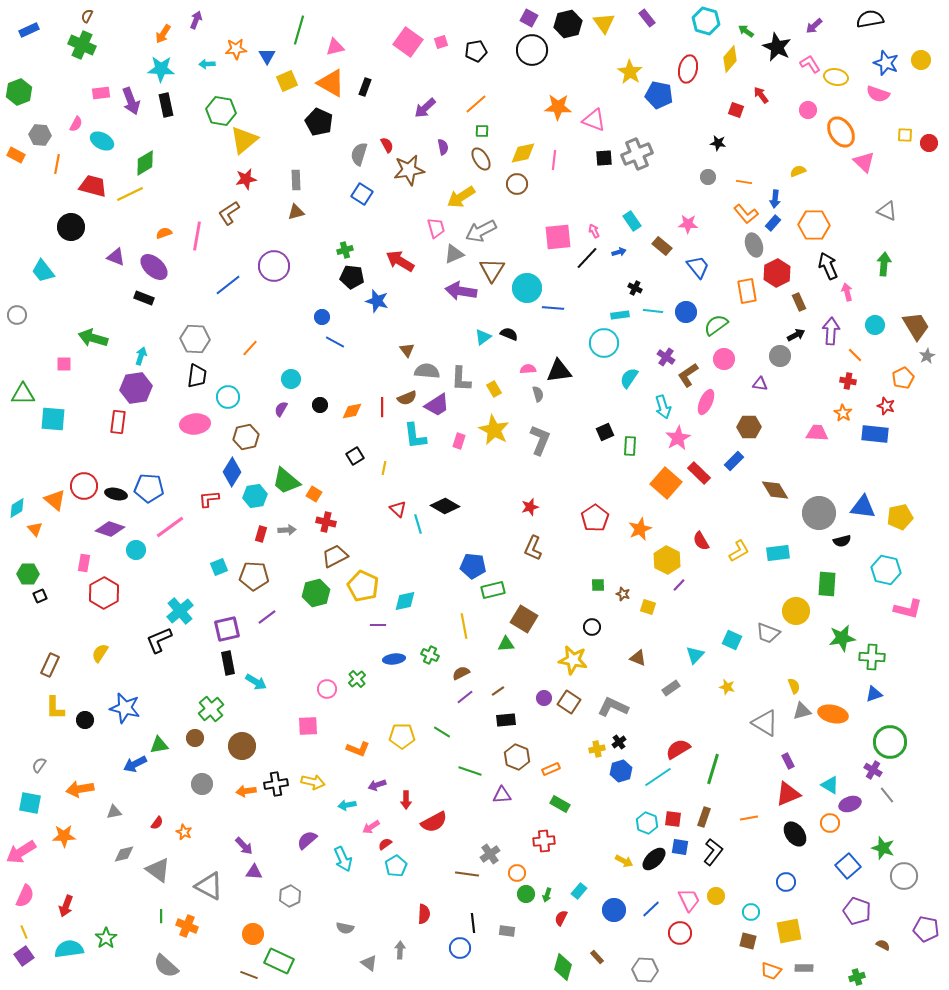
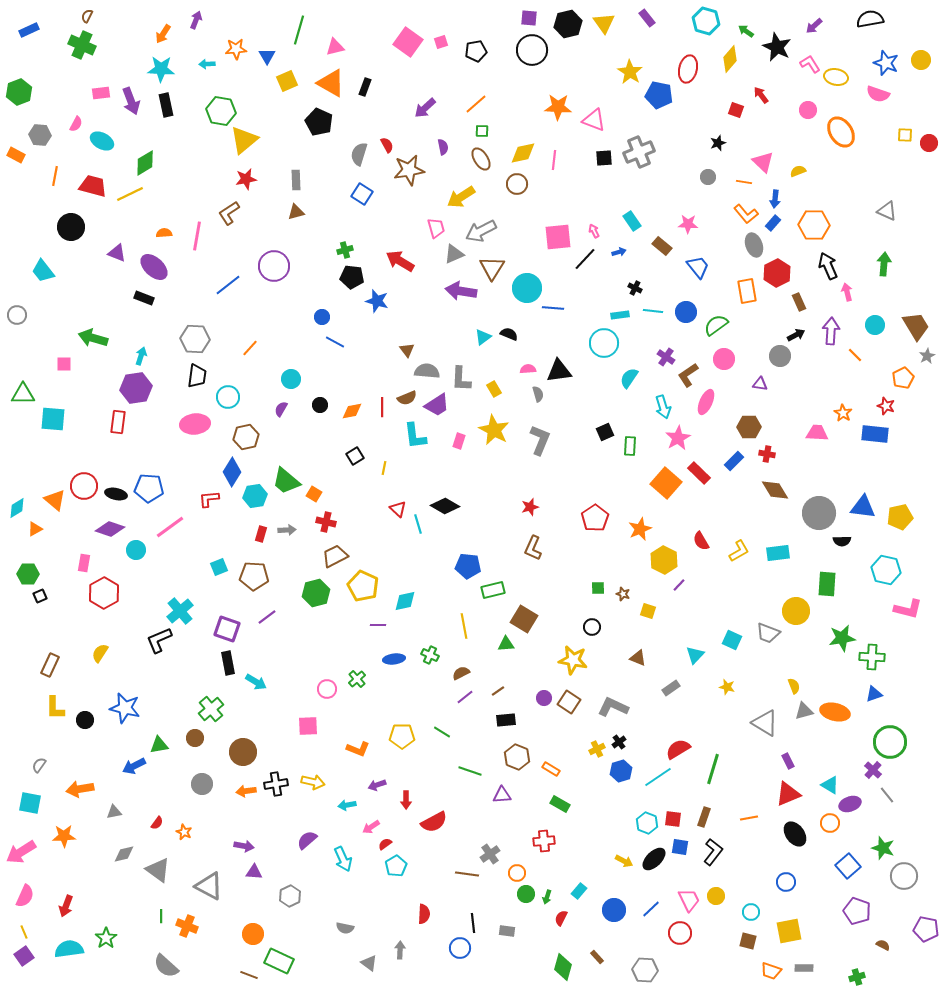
purple square at (529, 18): rotated 24 degrees counterclockwise
black star at (718, 143): rotated 28 degrees counterclockwise
gray cross at (637, 154): moved 2 px right, 2 px up
pink triangle at (864, 162): moved 101 px left
orange line at (57, 164): moved 2 px left, 12 px down
orange semicircle at (164, 233): rotated 14 degrees clockwise
purple triangle at (116, 257): moved 1 px right, 4 px up
black line at (587, 258): moved 2 px left, 1 px down
brown triangle at (492, 270): moved 2 px up
red cross at (848, 381): moved 81 px left, 73 px down
orange triangle at (35, 529): rotated 42 degrees clockwise
black semicircle at (842, 541): rotated 12 degrees clockwise
yellow hexagon at (667, 560): moved 3 px left
blue pentagon at (473, 566): moved 5 px left
green square at (598, 585): moved 3 px down
yellow square at (648, 607): moved 4 px down
purple square at (227, 629): rotated 32 degrees clockwise
gray triangle at (802, 711): moved 2 px right
orange ellipse at (833, 714): moved 2 px right, 2 px up
brown circle at (242, 746): moved 1 px right, 6 px down
yellow cross at (597, 749): rotated 14 degrees counterclockwise
blue arrow at (135, 764): moved 1 px left, 2 px down
orange rectangle at (551, 769): rotated 54 degrees clockwise
purple cross at (873, 770): rotated 12 degrees clockwise
purple arrow at (244, 846): rotated 36 degrees counterclockwise
green arrow at (547, 895): moved 2 px down
